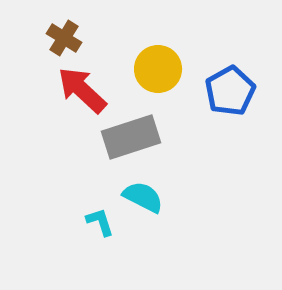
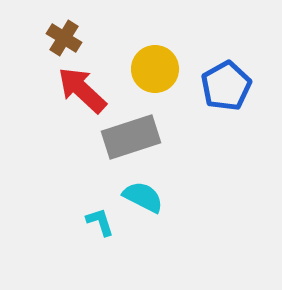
yellow circle: moved 3 px left
blue pentagon: moved 4 px left, 5 px up
